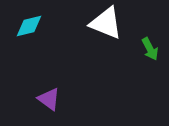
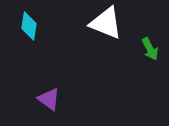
cyan diamond: rotated 68 degrees counterclockwise
